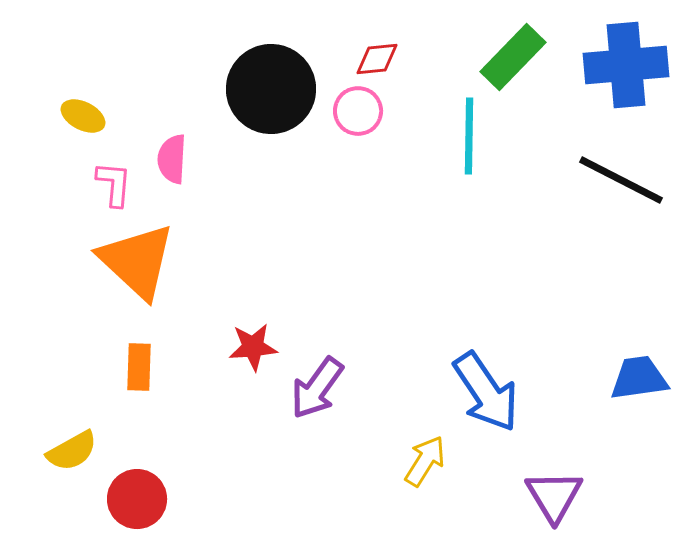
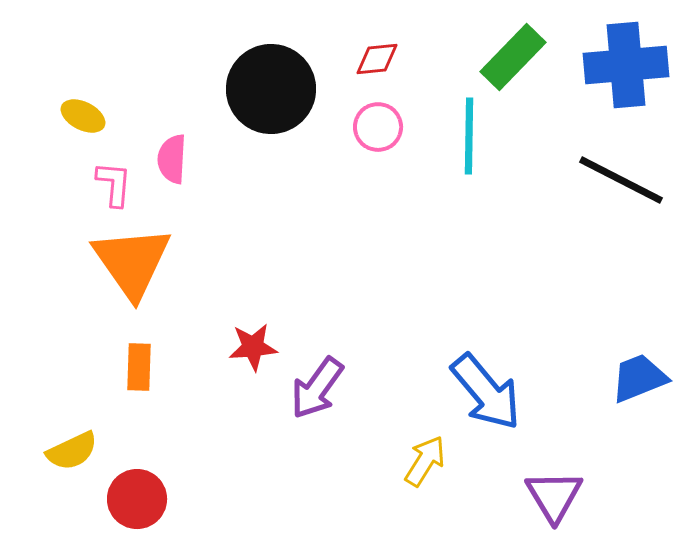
pink circle: moved 20 px right, 16 px down
orange triangle: moved 5 px left, 1 px down; rotated 12 degrees clockwise
blue trapezoid: rotated 14 degrees counterclockwise
blue arrow: rotated 6 degrees counterclockwise
yellow semicircle: rotated 4 degrees clockwise
